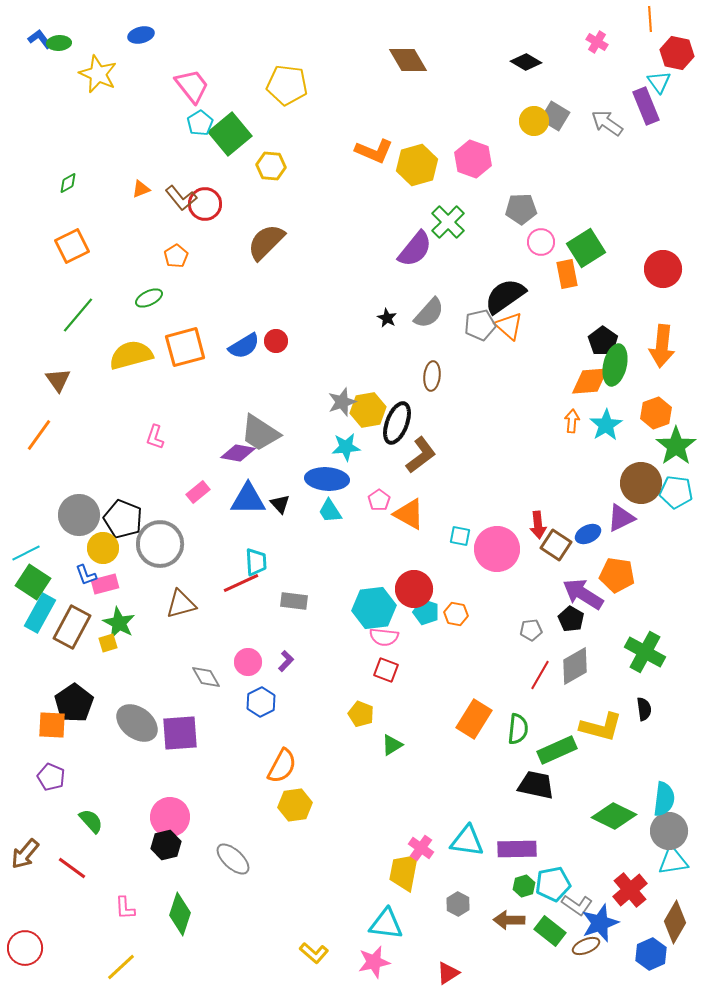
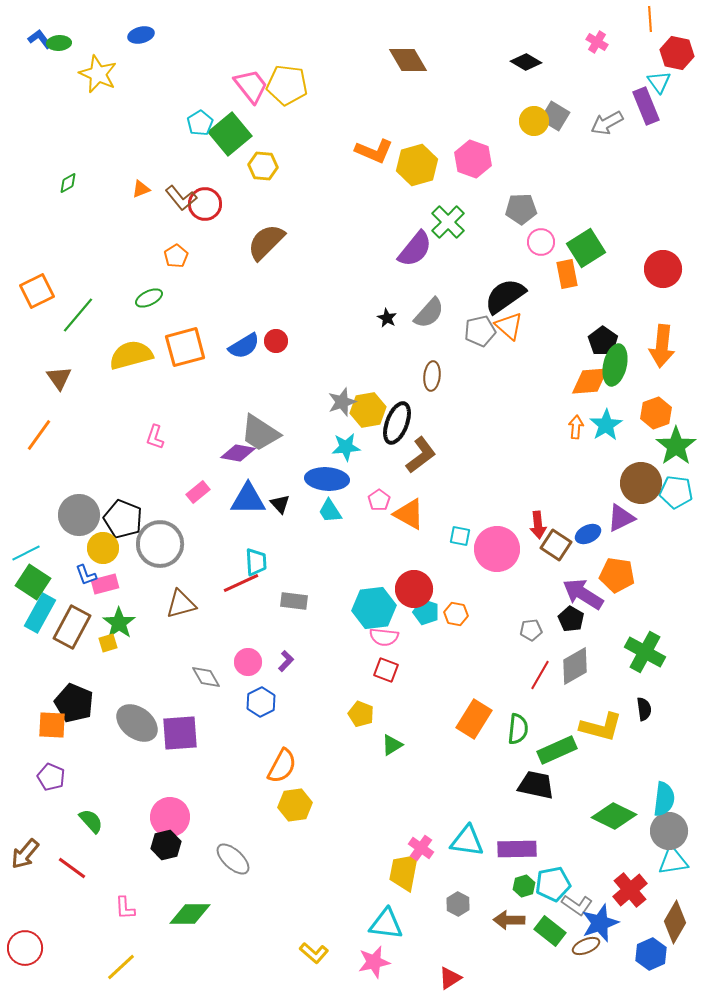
pink trapezoid at (192, 86): moved 59 px right
gray arrow at (607, 123): rotated 64 degrees counterclockwise
yellow hexagon at (271, 166): moved 8 px left
orange square at (72, 246): moved 35 px left, 45 px down
gray pentagon at (480, 325): moved 6 px down
brown triangle at (58, 380): moved 1 px right, 2 px up
orange arrow at (572, 421): moved 4 px right, 6 px down
green star at (119, 623): rotated 8 degrees clockwise
black pentagon at (74, 703): rotated 15 degrees counterclockwise
green diamond at (180, 914): moved 10 px right; rotated 72 degrees clockwise
red triangle at (448, 973): moved 2 px right, 5 px down
